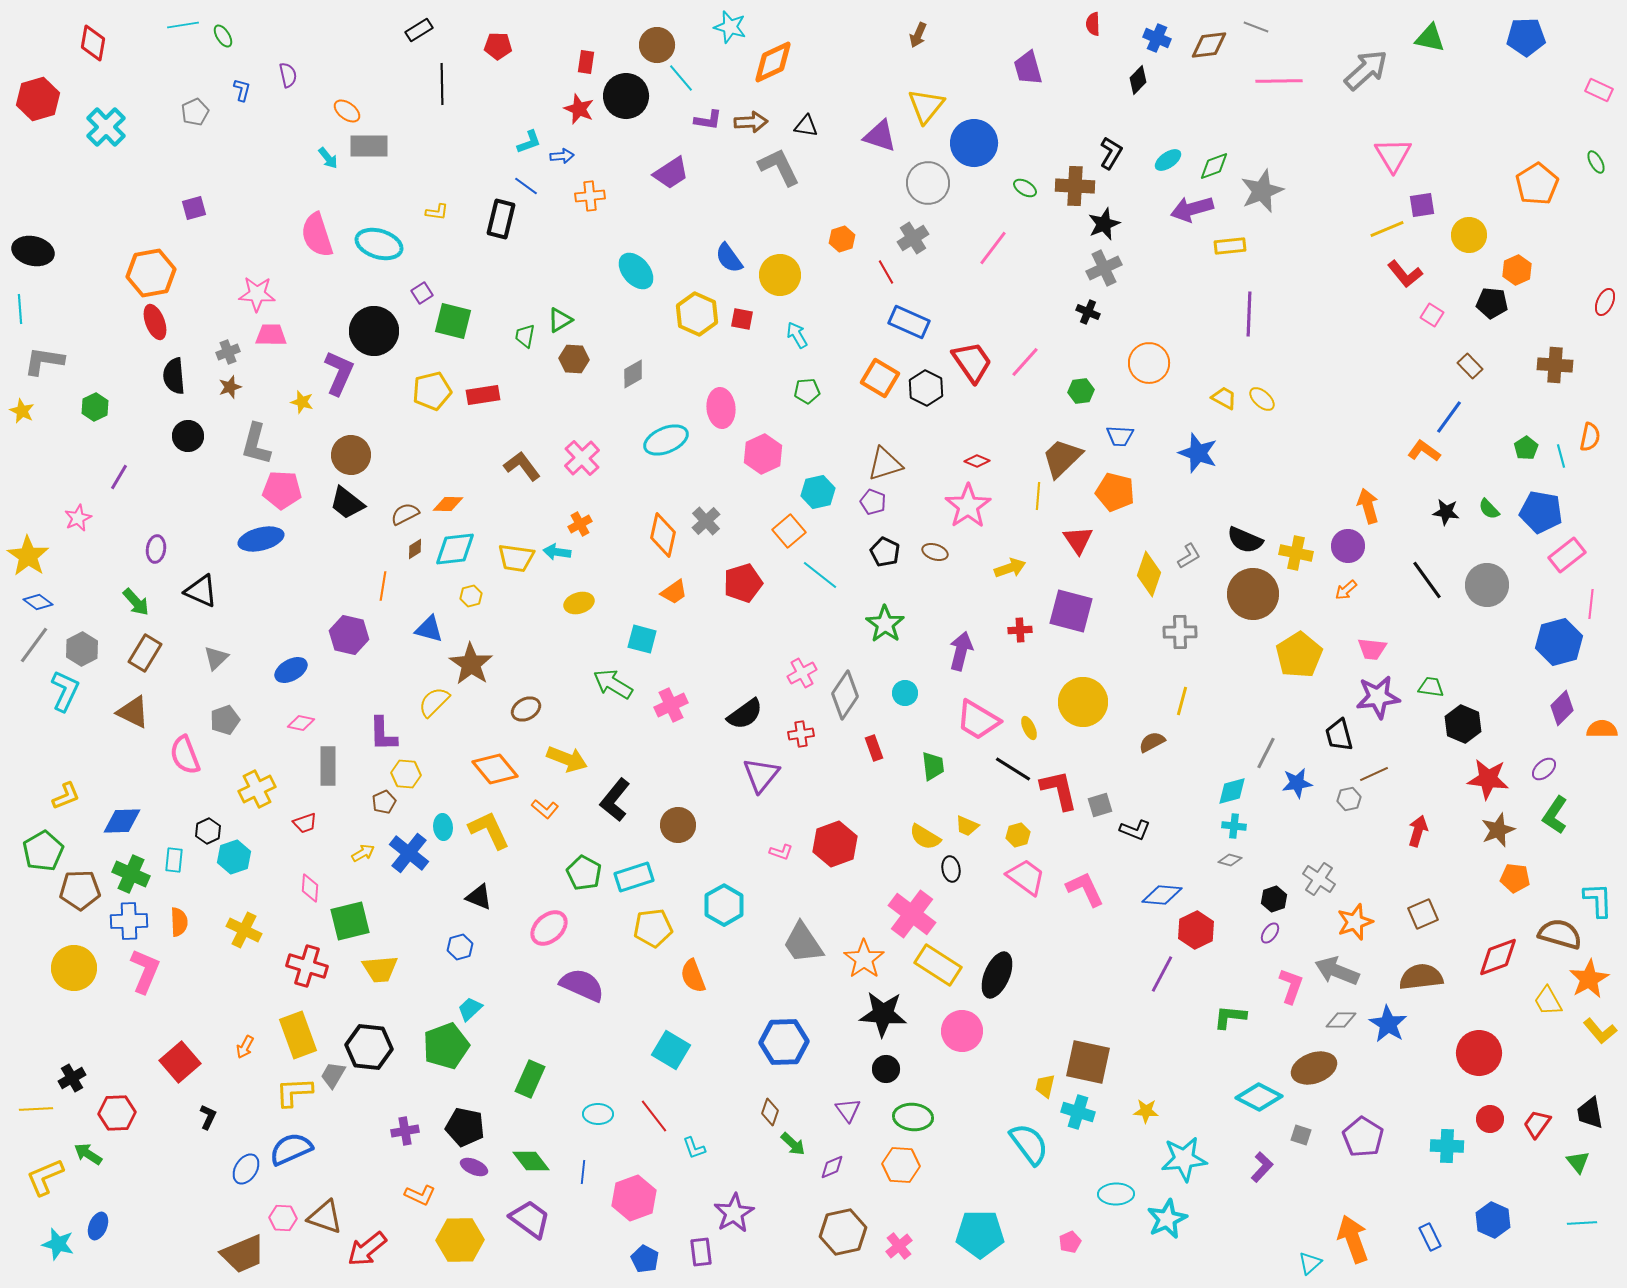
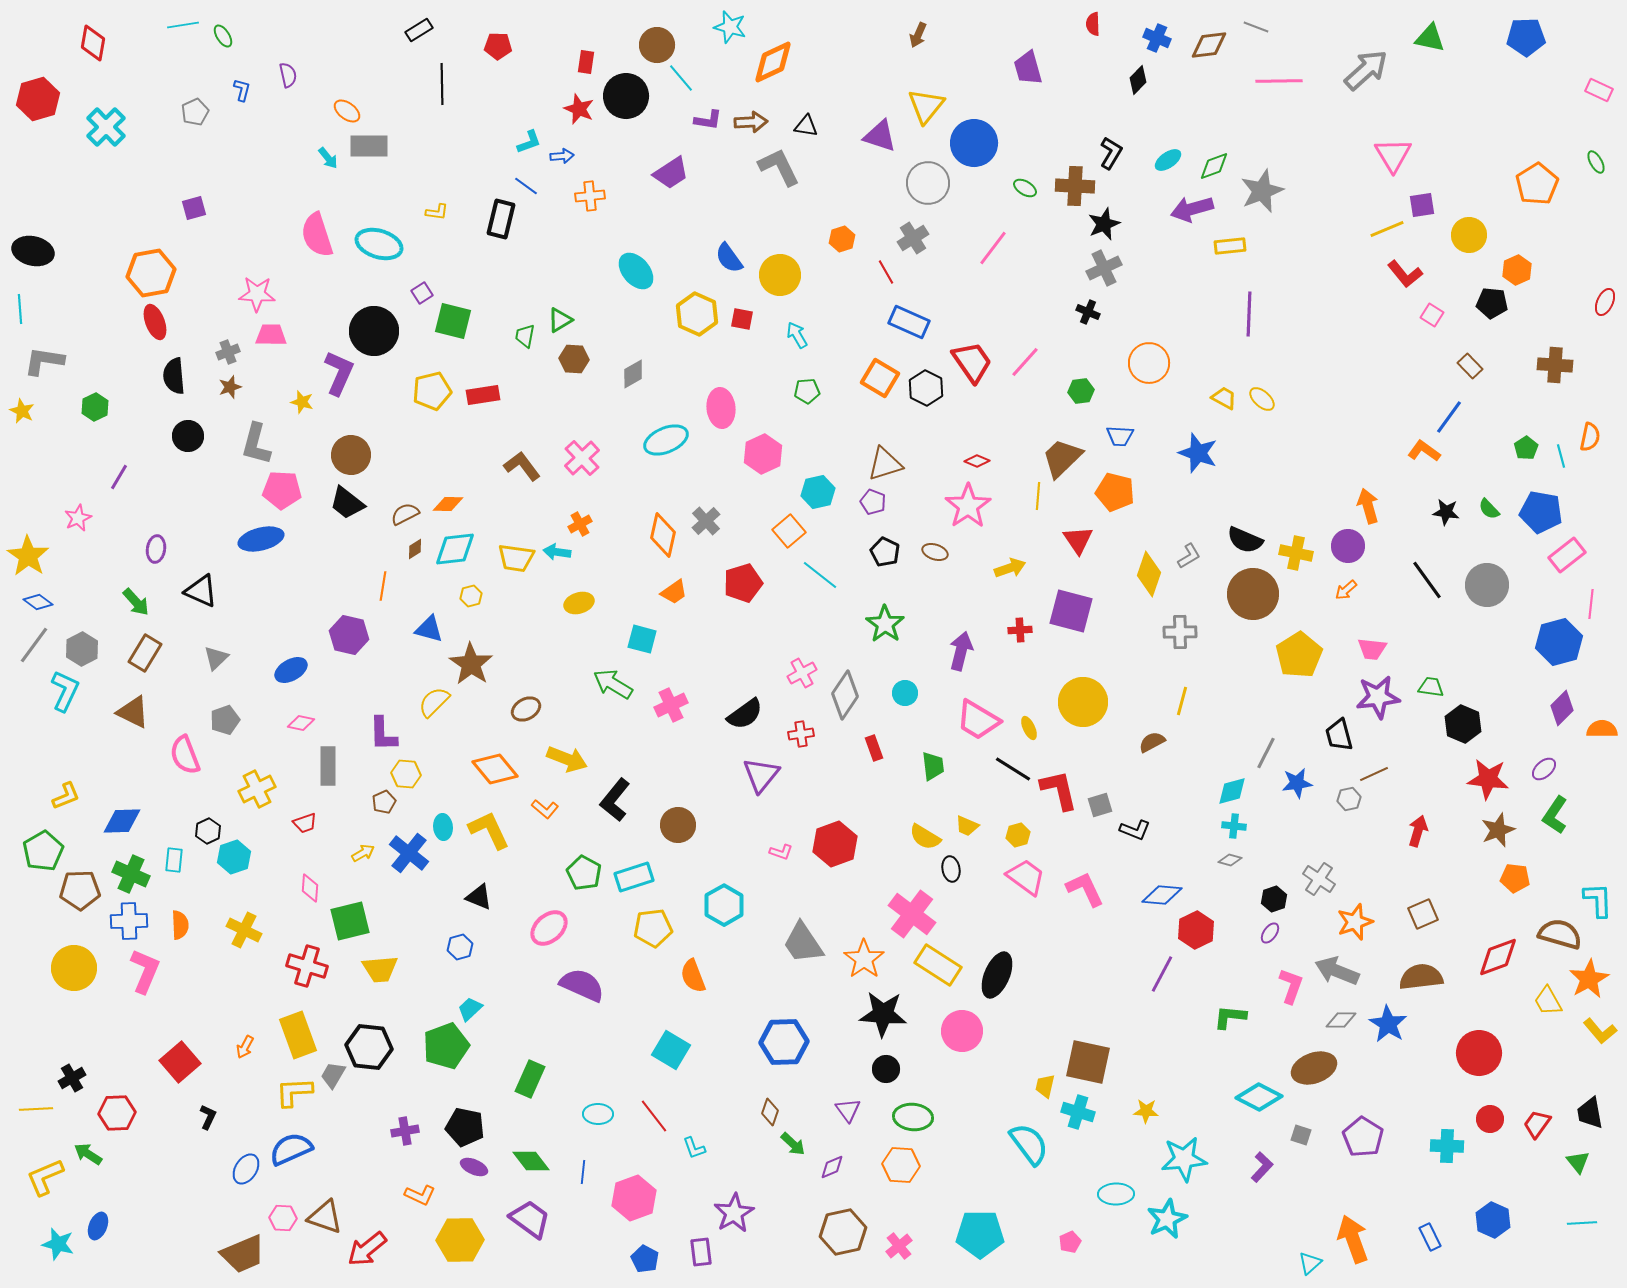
orange semicircle at (179, 922): moved 1 px right, 3 px down
